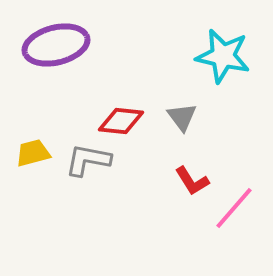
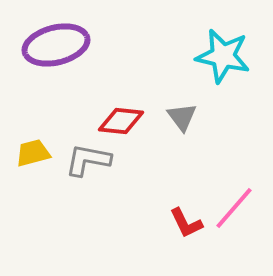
red L-shape: moved 6 px left, 42 px down; rotated 6 degrees clockwise
